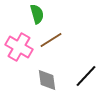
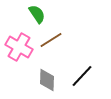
green semicircle: rotated 18 degrees counterclockwise
black line: moved 4 px left
gray diamond: rotated 10 degrees clockwise
